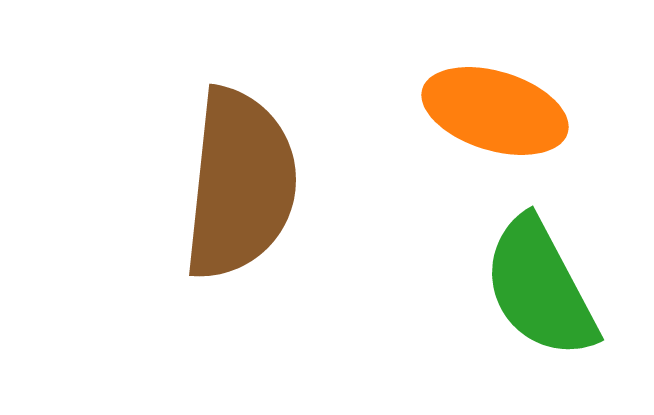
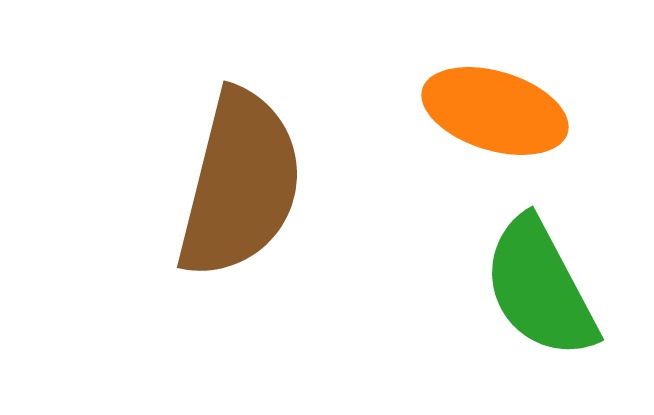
brown semicircle: rotated 8 degrees clockwise
